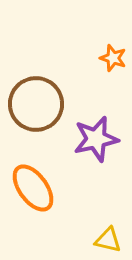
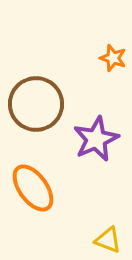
purple star: rotated 12 degrees counterclockwise
yellow triangle: rotated 8 degrees clockwise
